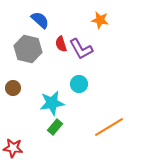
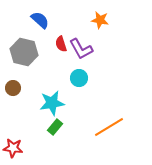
gray hexagon: moved 4 px left, 3 px down
cyan circle: moved 6 px up
